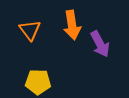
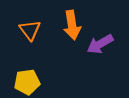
purple arrow: rotated 88 degrees clockwise
yellow pentagon: moved 11 px left; rotated 10 degrees counterclockwise
